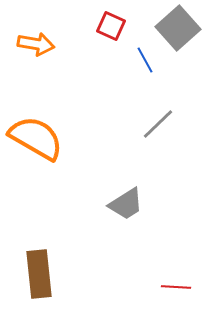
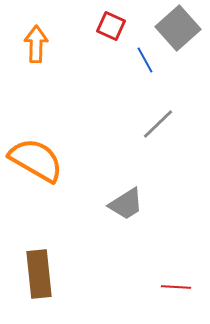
orange arrow: rotated 99 degrees counterclockwise
orange semicircle: moved 22 px down
